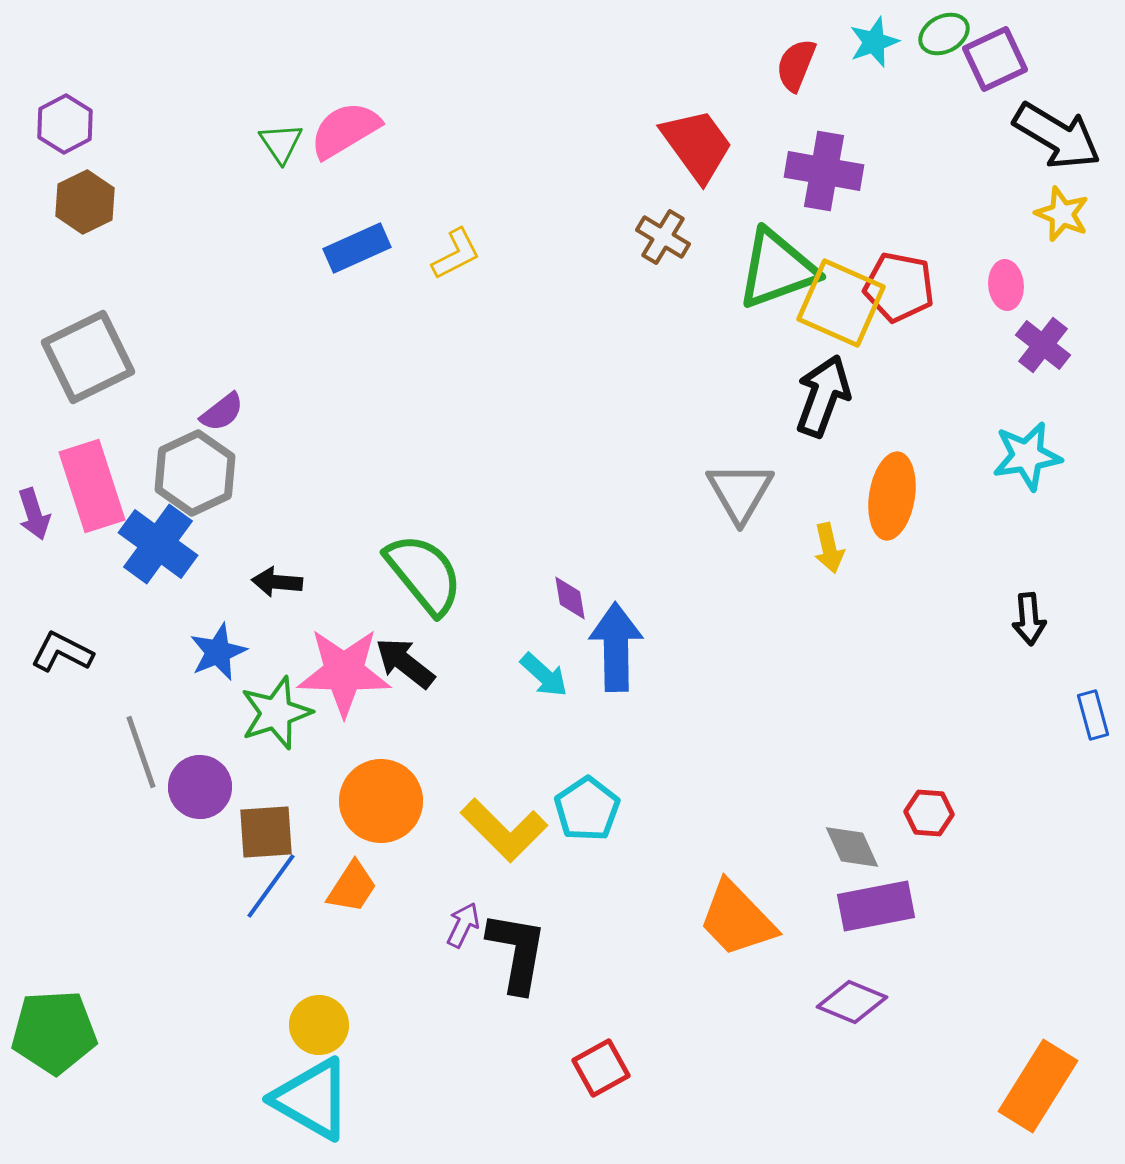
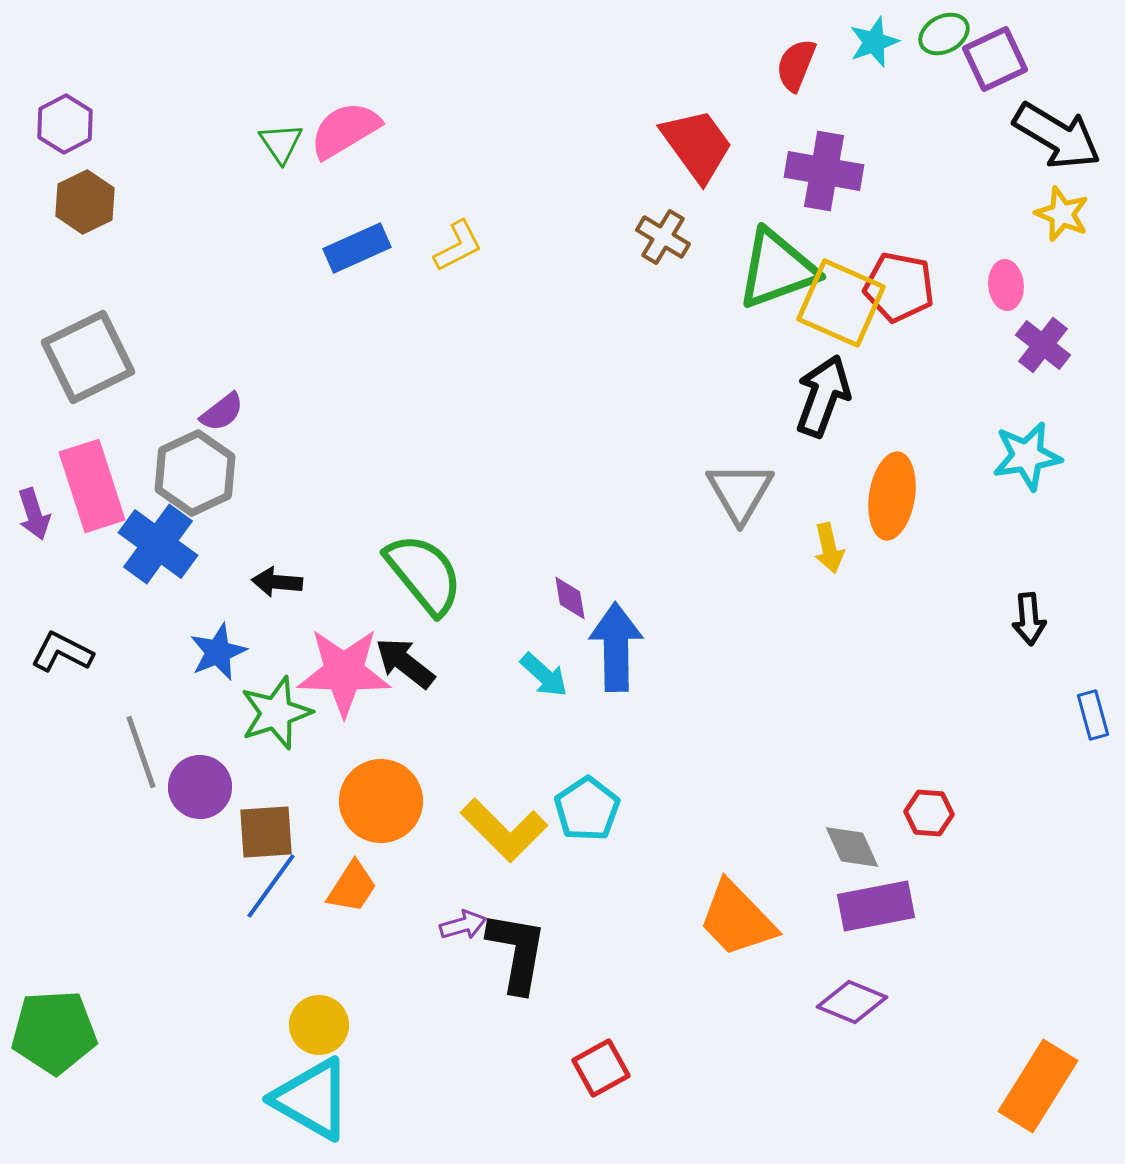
yellow L-shape at (456, 254): moved 2 px right, 8 px up
purple arrow at (463, 925): rotated 48 degrees clockwise
